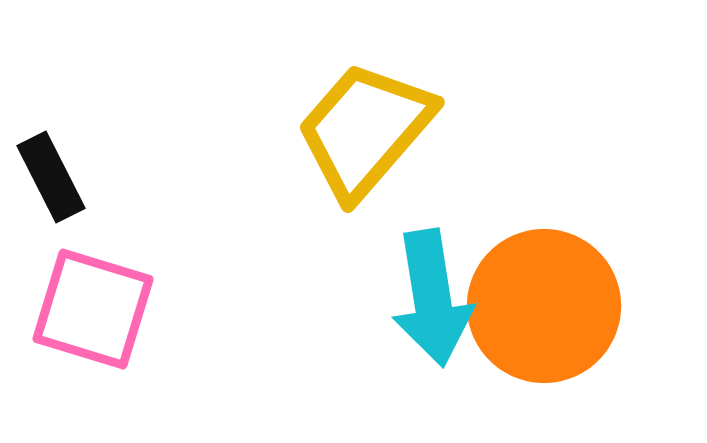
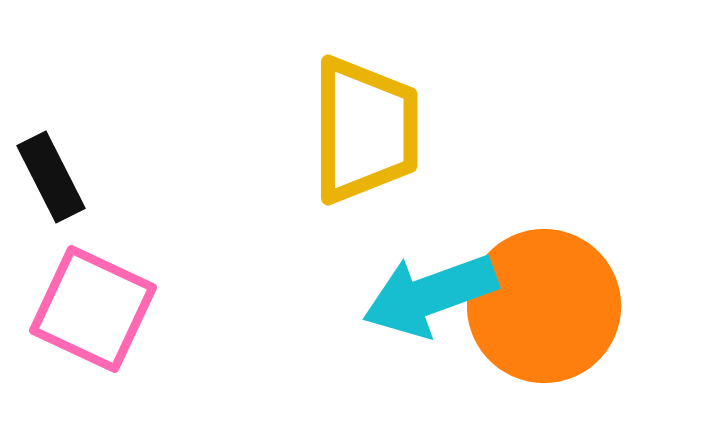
yellow trapezoid: rotated 139 degrees clockwise
cyan arrow: moved 2 px left, 3 px up; rotated 79 degrees clockwise
pink square: rotated 8 degrees clockwise
